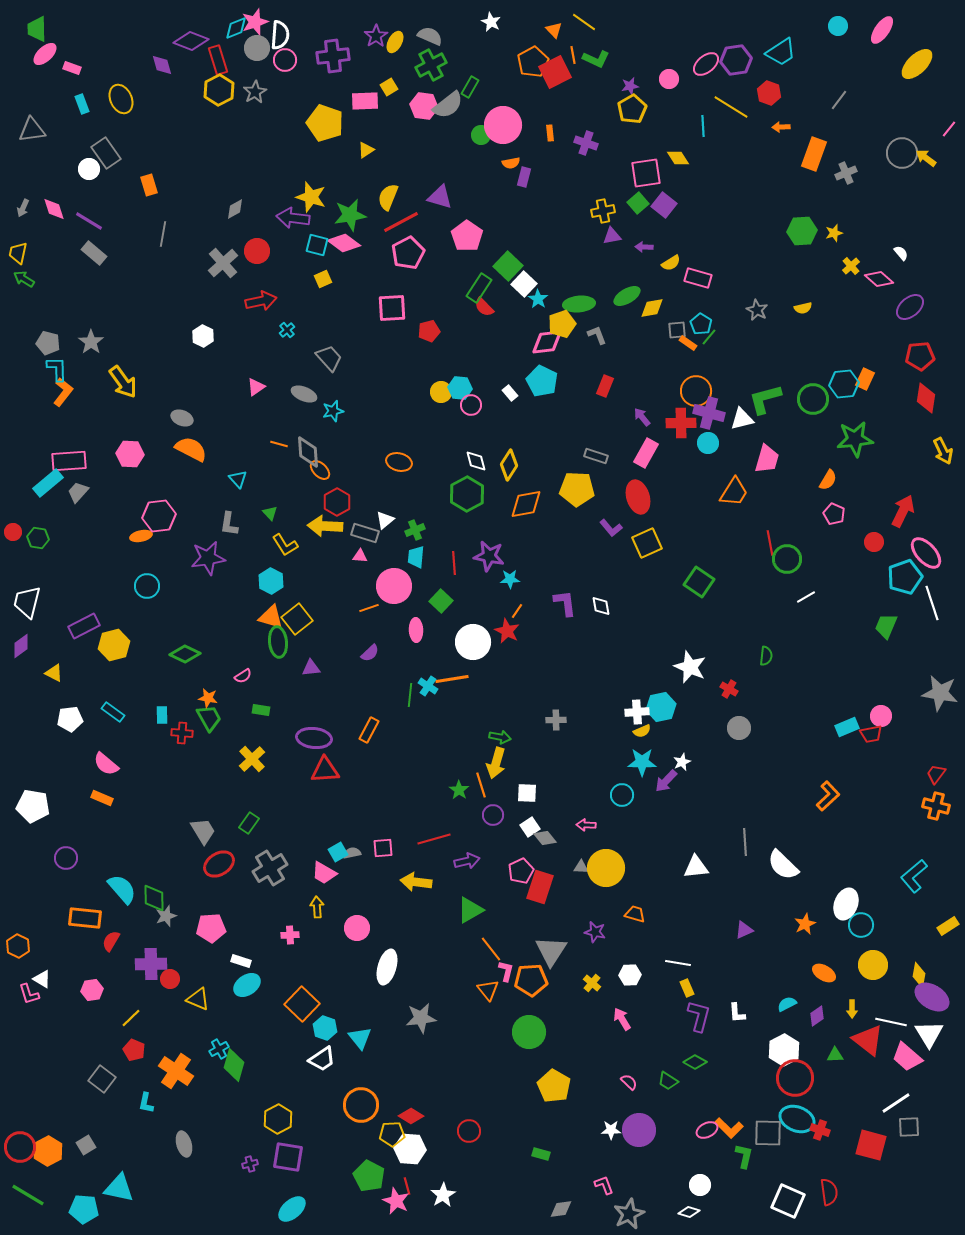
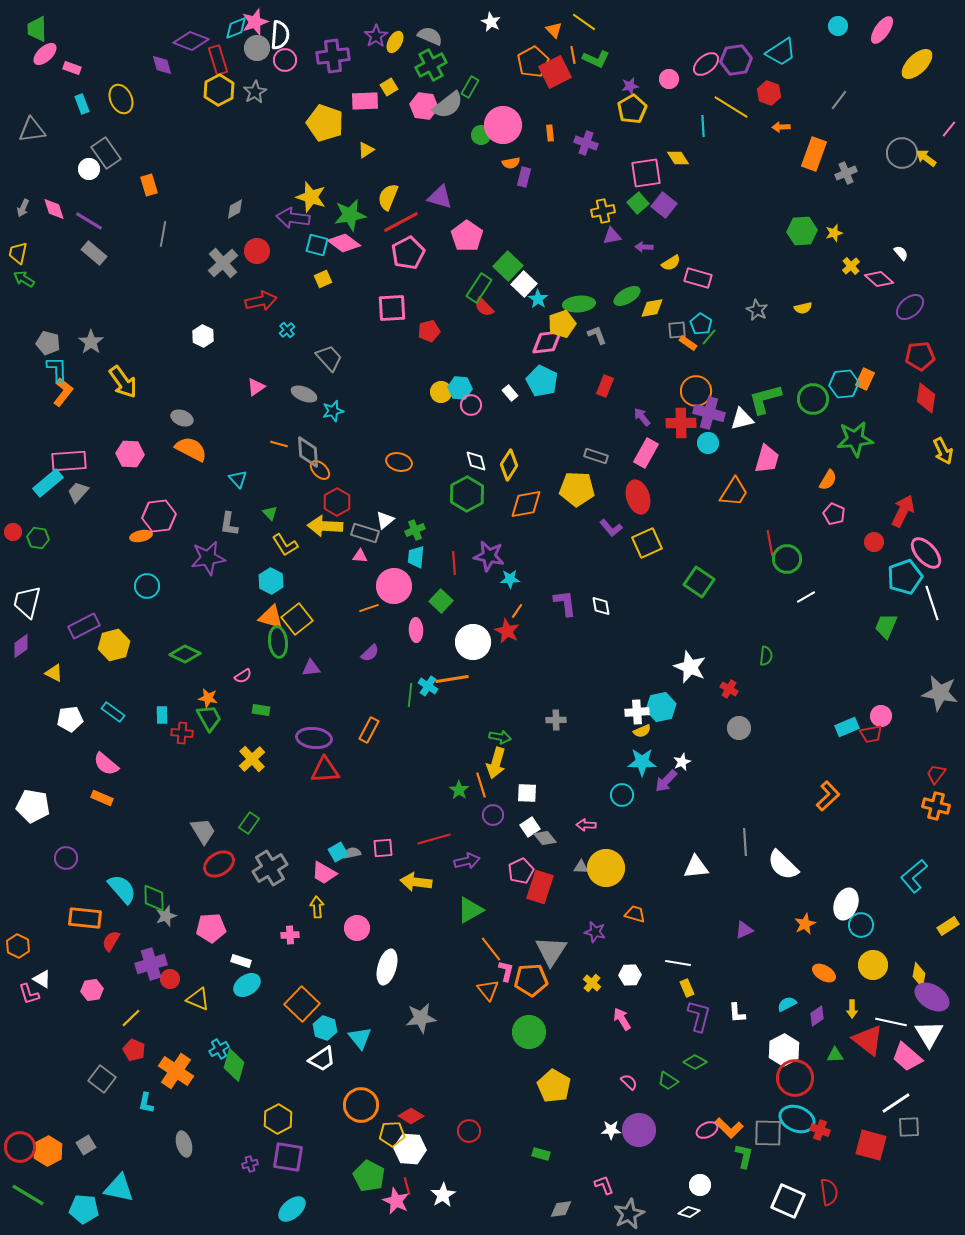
purple cross at (151, 964): rotated 16 degrees counterclockwise
